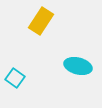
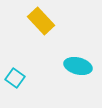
yellow rectangle: rotated 76 degrees counterclockwise
